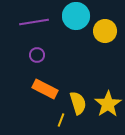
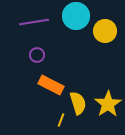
orange rectangle: moved 6 px right, 4 px up
